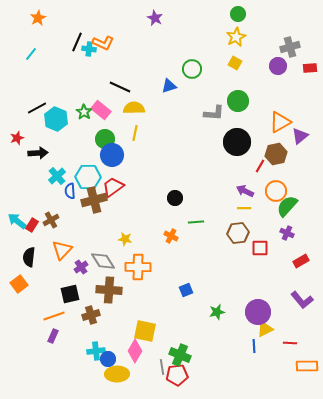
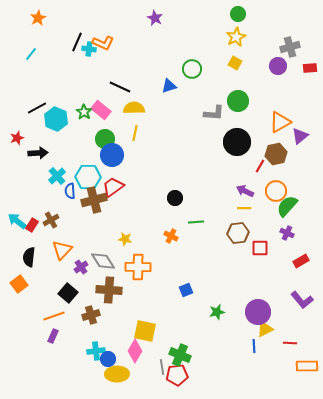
black square at (70, 294): moved 2 px left, 1 px up; rotated 36 degrees counterclockwise
